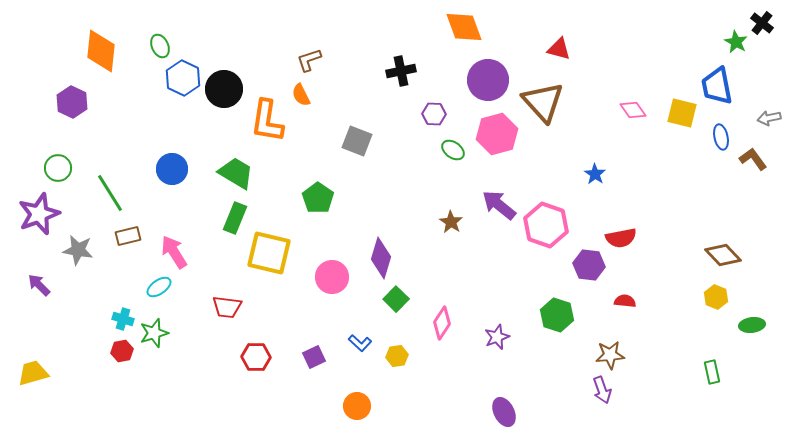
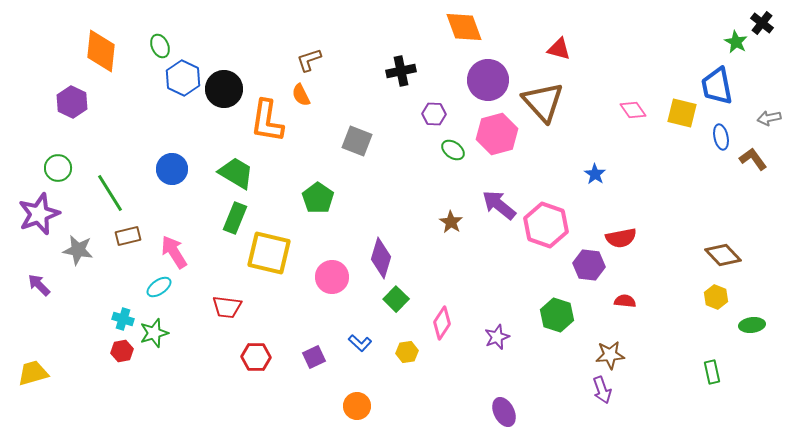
yellow hexagon at (397, 356): moved 10 px right, 4 px up
